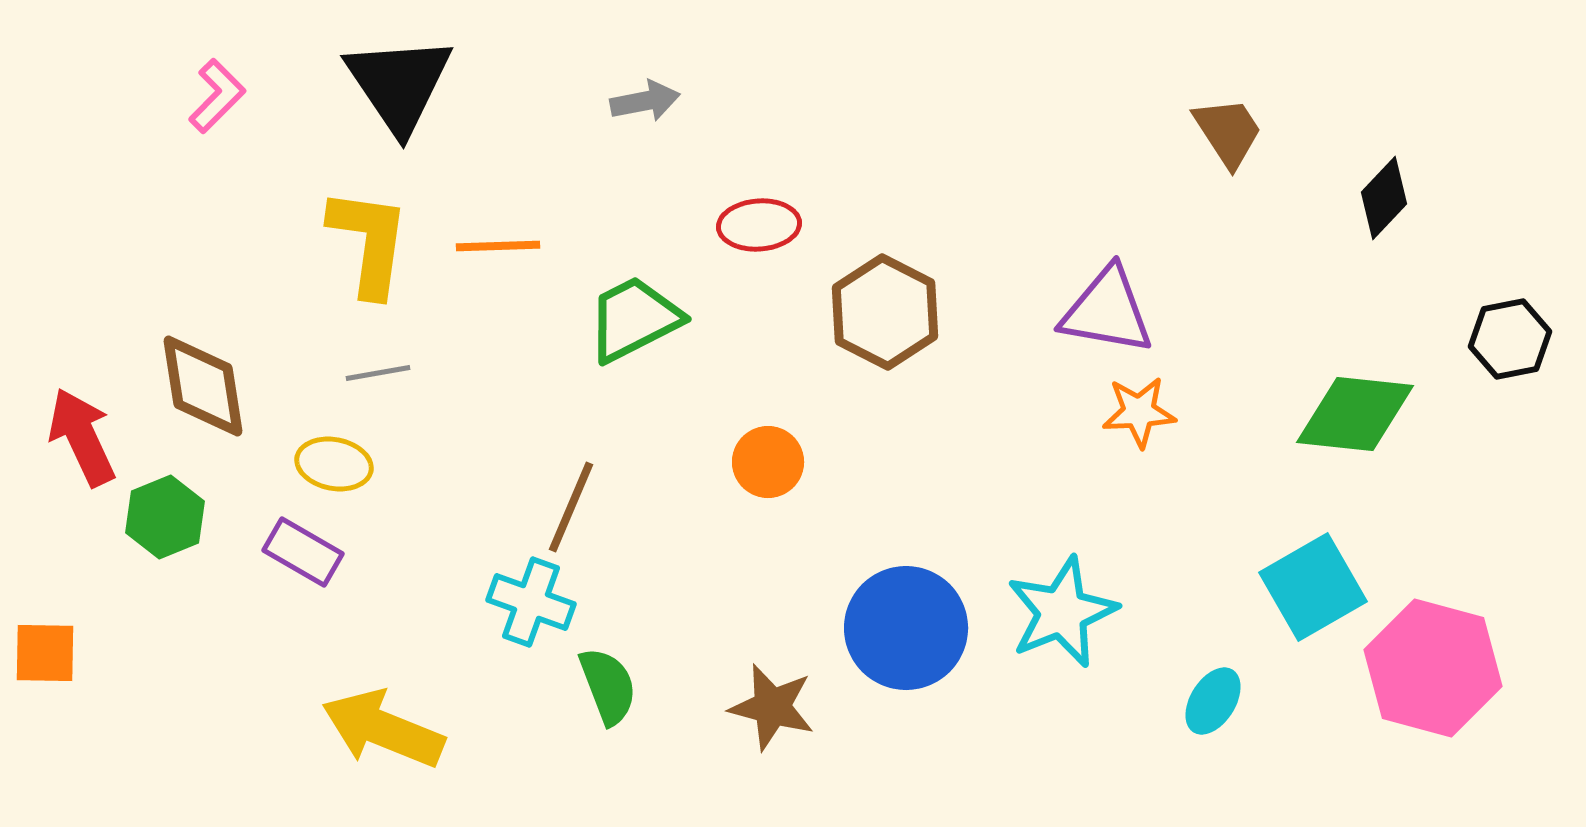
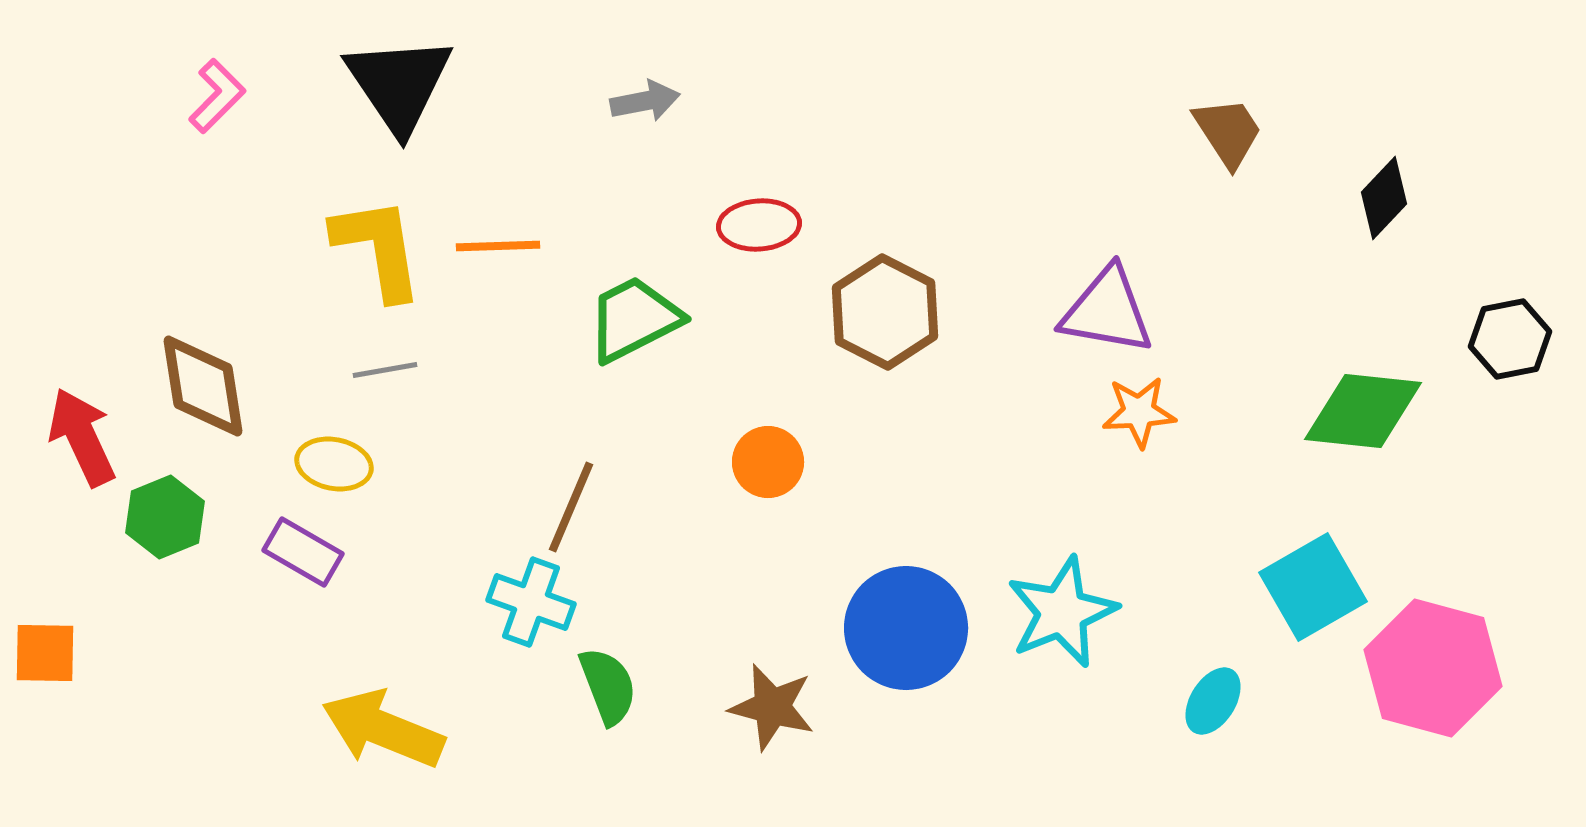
yellow L-shape: moved 9 px right, 6 px down; rotated 17 degrees counterclockwise
gray line: moved 7 px right, 3 px up
green diamond: moved 8 px right, 3 px up
